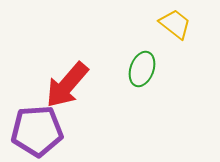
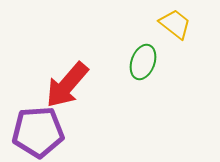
green ellipse: moved 1 px right, 7 px up
purple pentagon: moved 1 px right, 1 px down
